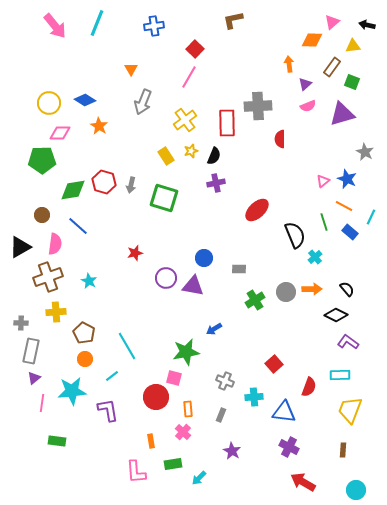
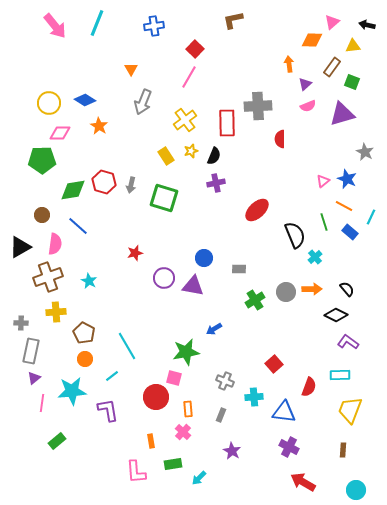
purple circle at (166, 278): moved 2 px left
green rectangle at (57, 441): rotated 48 degrees counterclockwise
